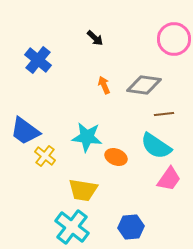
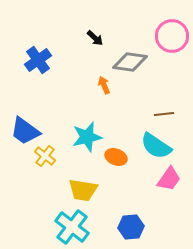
pink circle: moved 2 px left, 3 px up
blue cross: rotated 16 degrees clockwise
gray diamond: moved 14 px left, 23 px up
cyan star: rotated 20 degrees counterclockwise
